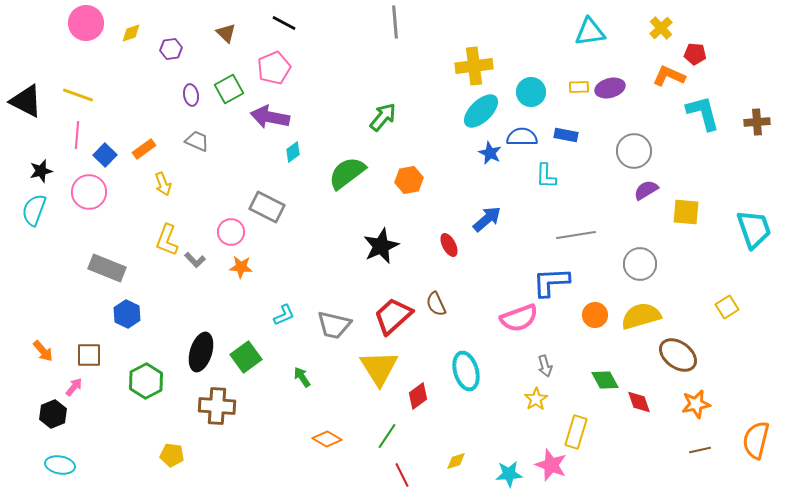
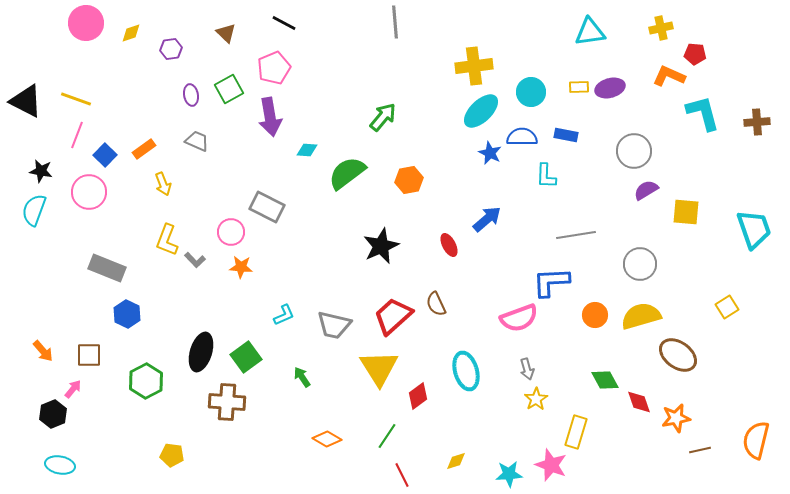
yellow cross at (661, 28): rotated 30 degrees clockwise
yellow line at (78, 95): moved 2 px left, 4 px down
purple arrow at (270, 117): rotated 111 degrees counterclockwise
pink line at (77, 135): rotated 16 degrees clockwise
cyan diamond at (293, 152): moved 14 px right, 2 px up; rotated 40 degrees clockwise
black star at (41, 171): rotated 25 degrees clockwise
gray arrow at (545, 366): moved 18 px left, 3 px down
pink arrow at (74, 387): moved 1 px left, 2 px down
orange star at (696, 404): moved 20 px left, 14 px down
brown cross at (217, 406): moved 10 px right, 4 px up
